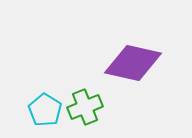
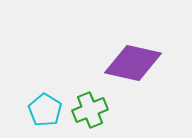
green cross: moved 5 px right, 3 px down
